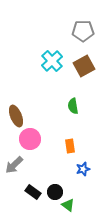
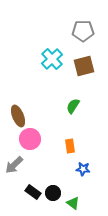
cyan cross: moved 2 px up
brown square: rotated 15 degrees clockwise
green semicircle: rotated 42 degrees clockwise
brown ellipse: moved 2 px right
blue star: rotated 24 degrees clockwise
black circle: moved 2 px left, 1 px down
green triangle: moved 5 px right, 2 px up
